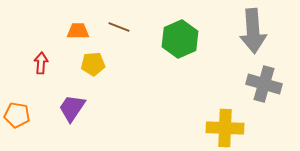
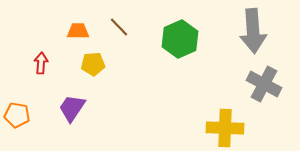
brown line: rotated 25 degrees clockwise
gray cross: rotated 12 degrees clockwise
